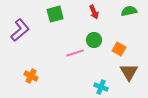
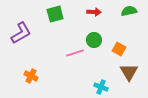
red arrow: rotated 64 degrees counterclockwise
purple L-shape: moved 1 px right, 3 px down; rotated 10 degrees clockwise
